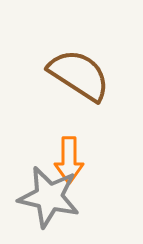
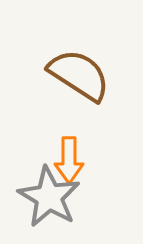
gray star: rotated 18 degrees clockwise
